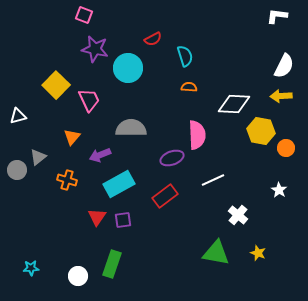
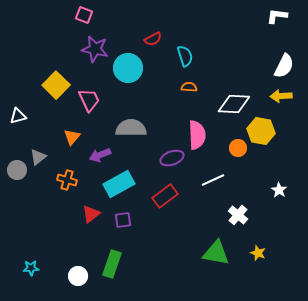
orange circle: moved 48 px left
red triangle: moved 6 px left, 3 px up; rotated 18 degrees clockwise
